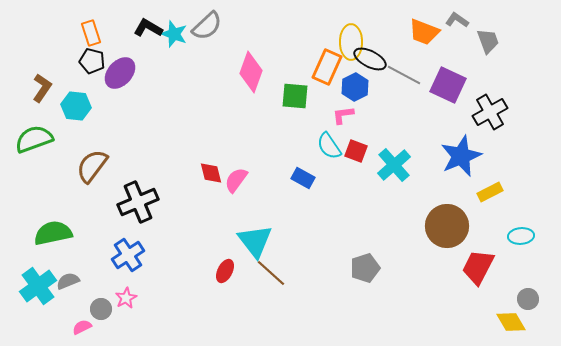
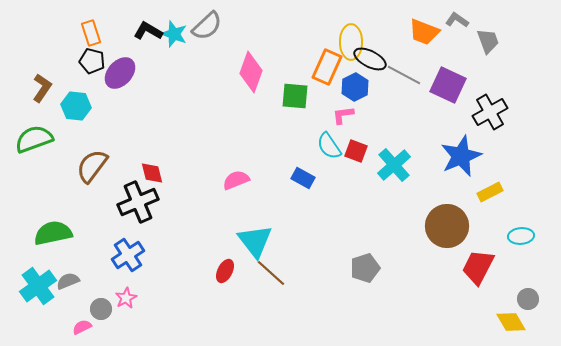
black L-shape at (148, 28): moved 3 px down
red diamond at (211, 173): moved 59 px left
pink semicircle at (236, 180): rotated 32 degrees clockwise
